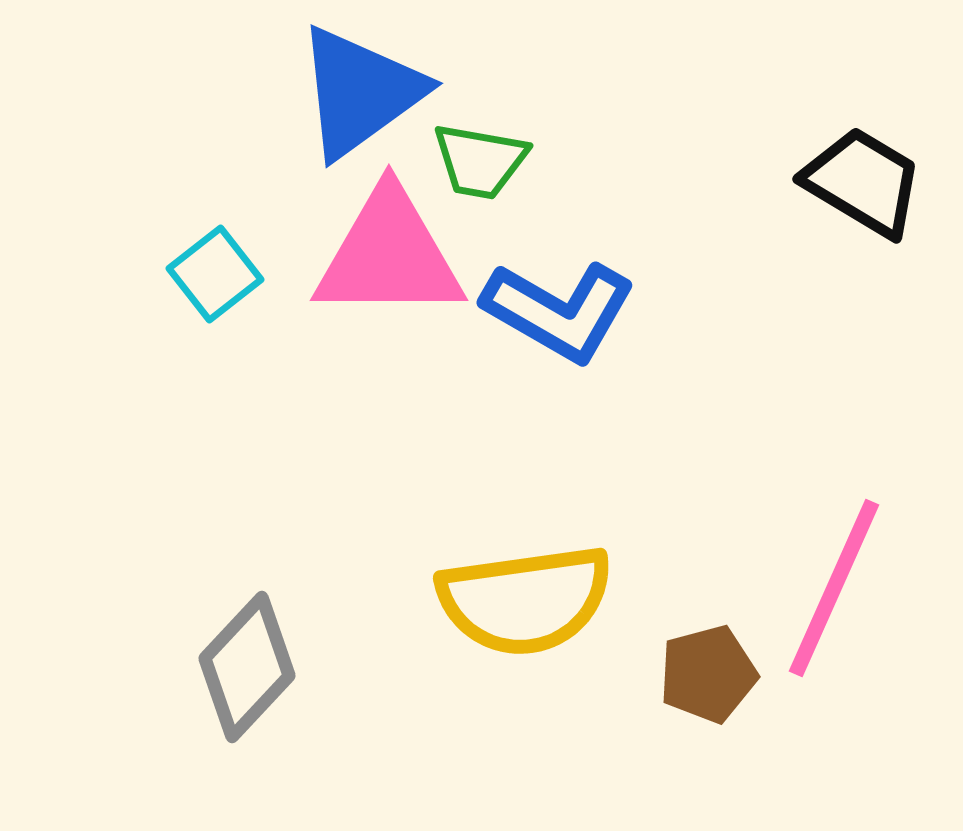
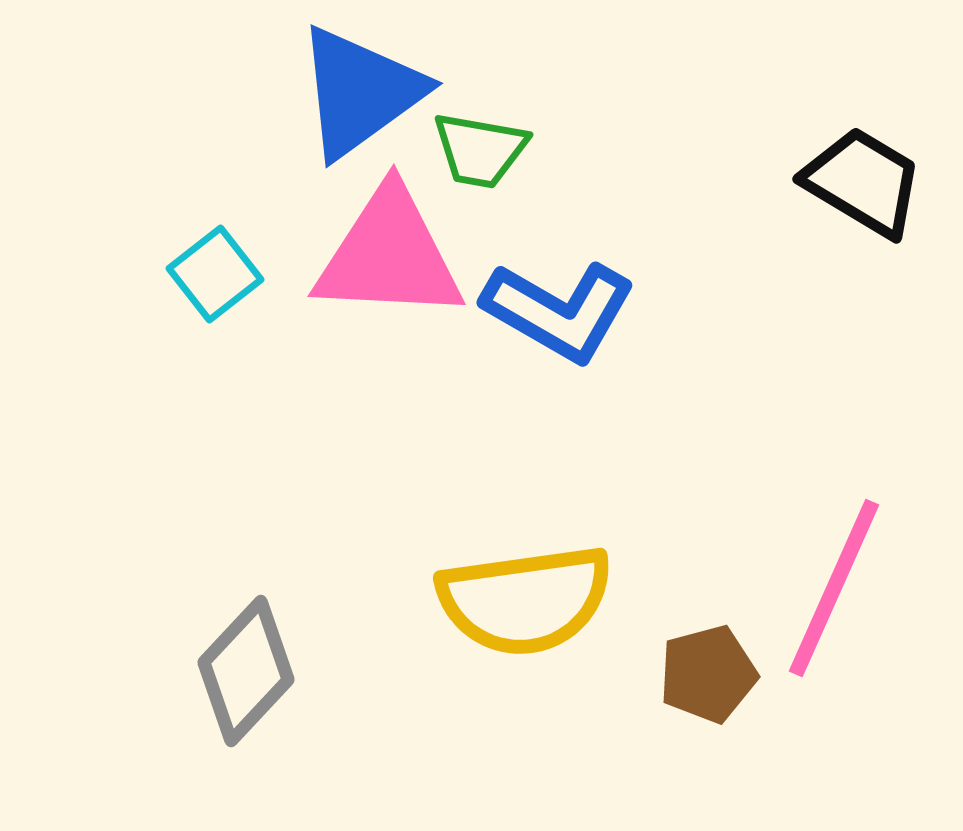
green trapezoid: moved 11 px up
pink triangle: rotated 3 degrees clockwise
gray diamond: moved 1 px left, 4 px down
